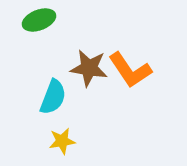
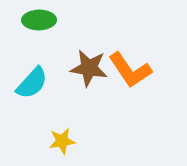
green ellipse: rotated 20 degrees clockwise
cyan semicircle: moved 21 px left, 14 px up; rotated 21 degrees clockwise
